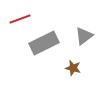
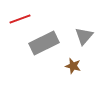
gray triangle: rotated 12 degrees counterclockwise
brown star: moved 2 px up
